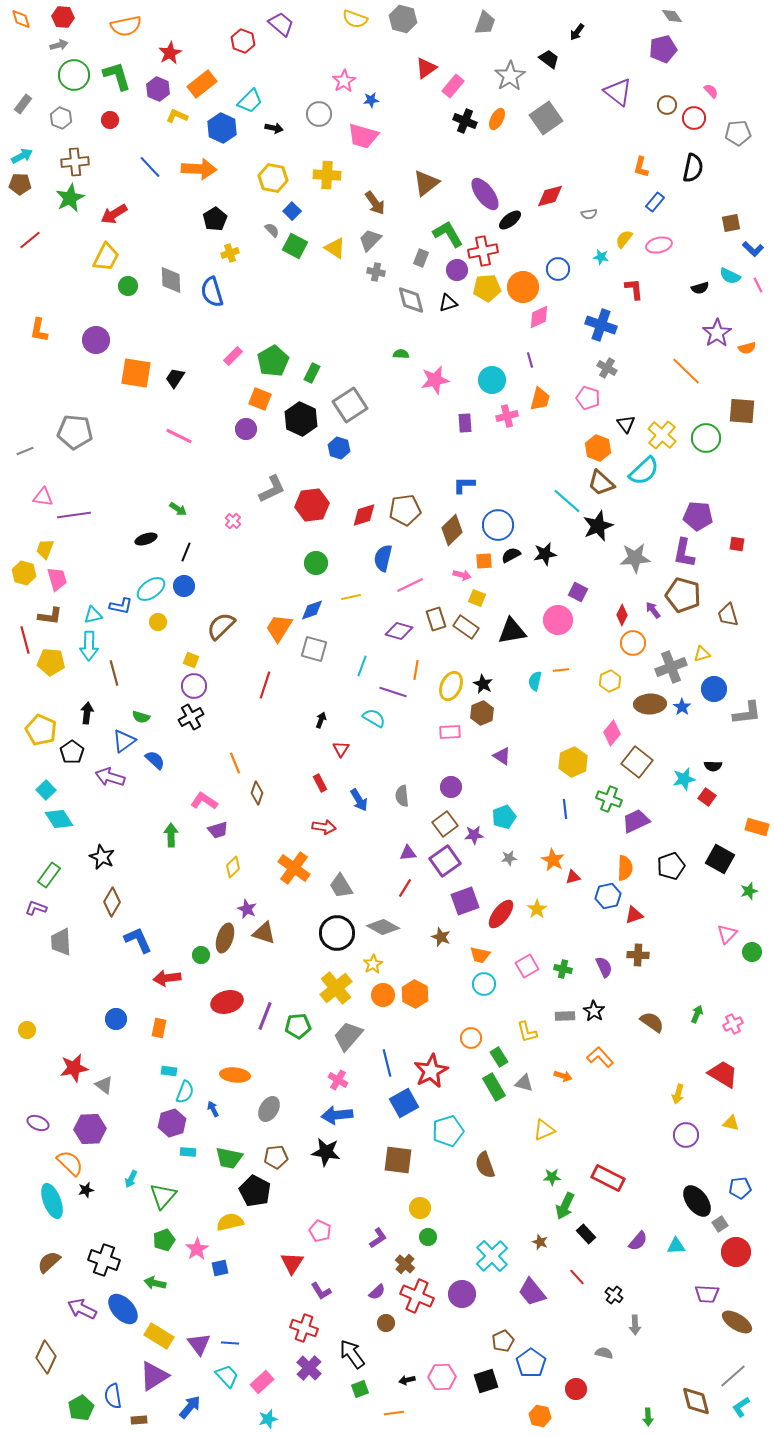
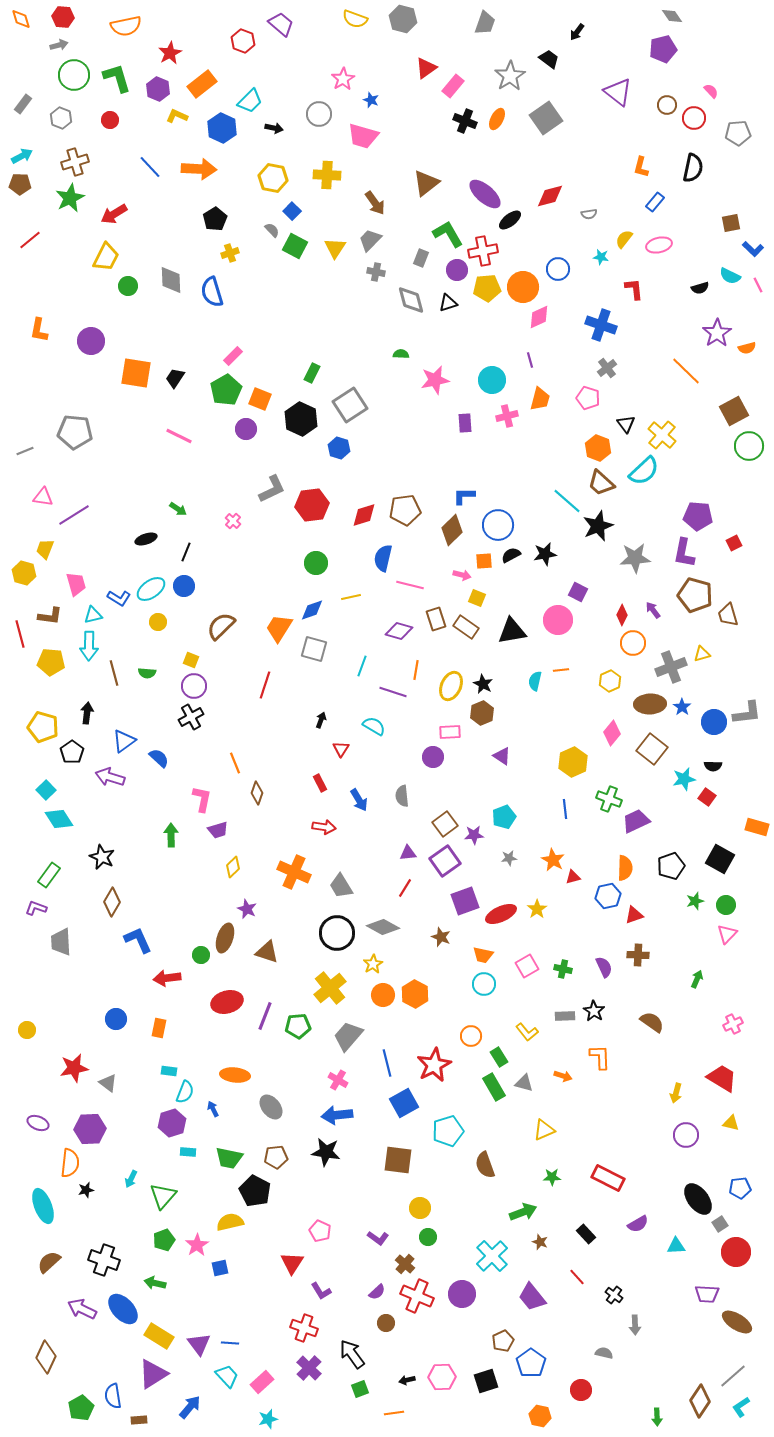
green L-shape at (117, 76): moved 2 px down
pink star at (344, 81): moved 1 px left, 2 px up
blue star at (371, 100): rotated 28 degrees clockwise
brown cross at (75, 162): rotated 12 degrees counterclockwise
purple ellipse at (485, 194): rotated 12 degrees counterclockwise
yellow triangle at (335, 248): rotated 30 degrees clockwise
purple circle at (96, 340): moved 5 px left, 1 px down
green pentagon at (273, 361): moved 47 px left, 29 px down
gray cross at (607, 368): rotated 24 degrees clockwise
brown square at (742, 411): moved 8 px left; rotated 32 degrees counterclockwise
green circle at (706, 438): moved 43 px right, 8 px down
blue L-shape at (464, 485): moved 11 px down
purple line at (74, 515): rotated 24 degrees counterclockwise
red square at (737, 544): moved 3 px left, 1 px up; rotated 35 degrees counterclockwise
pink trapezoid at (57, 579): moved 19 px right, 5 px down
pink line at (410, 585): rotated 40 degrees clockwise
brown pentagon at (683, 595): moved 12 px right
blue L-shape at (121, 606): moved 2 px left, 8 px up; rotated 20 degrees clockwise
red line at (25, 640): moved 5 px left, 6 px up
blue circle at (714, 689): moved 33 px down
green semicircle at (141, 717): moved 6 px right, 44 px up; rotated 12 degrees counterclockwise
cyan semicircle at (374, 718): moved 8 px down
yellow pentagon at (41, 730): moved 2 px right, 3 px up; rotated 8 degrees counterclockwise
blue semicircle at (155, 760): moved 4 px right, 2 px up
brown square at (637, 762): moved 15 px right, 13 px up
purple circle at (451, 787): moved 18 px left, 30 px up
pink L-shape at (204, 801): moved 2 px left, 2 px up; rotated 68 degrees clockwise
orange cross at (294, 868): moved 4 px down; rotated 12 degrees counterclockwise
green star at (749, 891): moved 54 px left, 10 px down
red ellipse at (501, 914): rotated 28 degrees clockwise
brown triangle at (264, 933): moved 3 px right, 19 px down
green circle at (752, 952): moved 26 px left, 47 px up
orange trapezoid at (480, 955): moved 3 px right
yellow cross at (336, 988): moved 6 px left
green arrow at (697, 1014): moved 35 px up
yellow L-shape at (527, 1032): rotated 25 degrees counterclockwise
orange circle at (471, 1038): moved 2 px up
orange L-shape at (600, 1057): rotated 40 degrees clockwise
red star at (431, 1071): moved 3 px right, 6 px up
red trapezoid at (723, 1074): moved 1 px left, 4 px down
gray triangle at (104, 1085): moved 4 px right, 2 px up
yellow arrow at (678, 1094): moved 2 px left, 1 px up
gray ellipse at (269, 1109): moved 2 px right, 2 px up; rotated 70 degrees counterclockwise
orange semicircle at (70, 1163): rotated 52 degrees clockwise
cyan ellipse at (52, 1201): moved 9 px left, 5 px down
black ellipse at (697, 1201): moved 1 px right, 2 px up
green arrow at (565, 1206): moved 42 px left, 6 px down; rotated 136 degrees counterclockwise
purple L-shape at (378, 1238): rotated 70 degrees clockwise
purple semicircle at (638, 1241): moved 17 px up; rotated 20 degrees clockwise
pink star at (197, 1249): moved 4 px up
purple trapezoid at (532, 1292): moved 5 px down
purple triangle at (154, 1376): moved 1 px left, 2 px up
red circle at (576, 1389): moved 5 px right, 1 px down
brown diamond at (696, 1401): moved 4 px right; rotated 48 degrees clockwise
green arrow at (648, 1417): moved 9 px right
